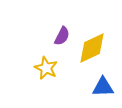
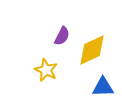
yellow diamond: moved 2 px down
yellow star: moved 2 px down
